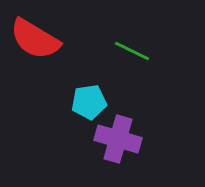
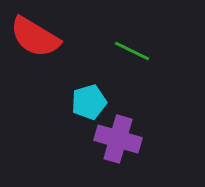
red semicircle: moved 2 px up
cyan pentagon: rotated 8 degrees counterclockwise
